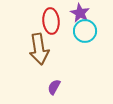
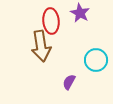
cyan circle: moved 11 px right, 29 px down
brown arrow: moved 2 px right, 3 px up
purple semicircle: moved 15 px right, 5 px up
